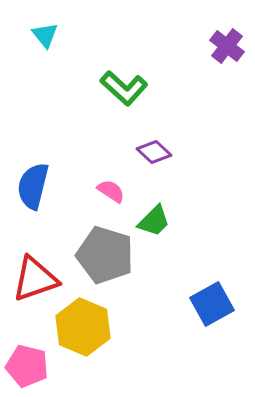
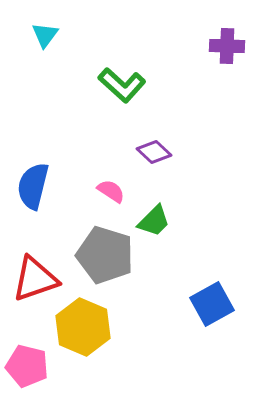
cyan triangle: rotated 16 degrees clockwise
purple cross: rotated 36 degrees counterclockwise
green L-shape: moved 2 px left, 3 px up
